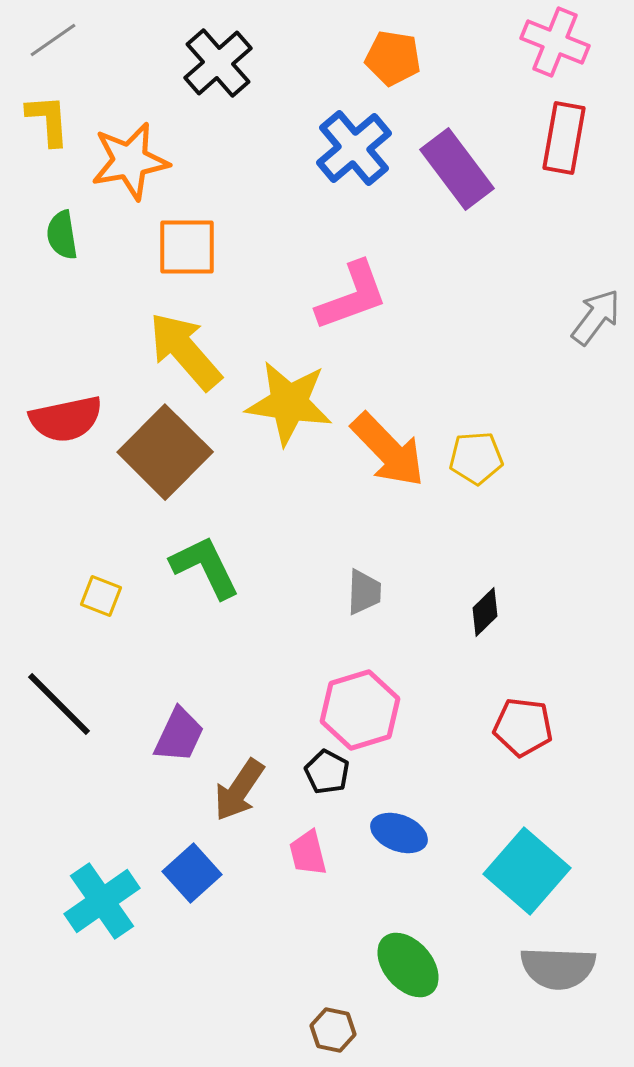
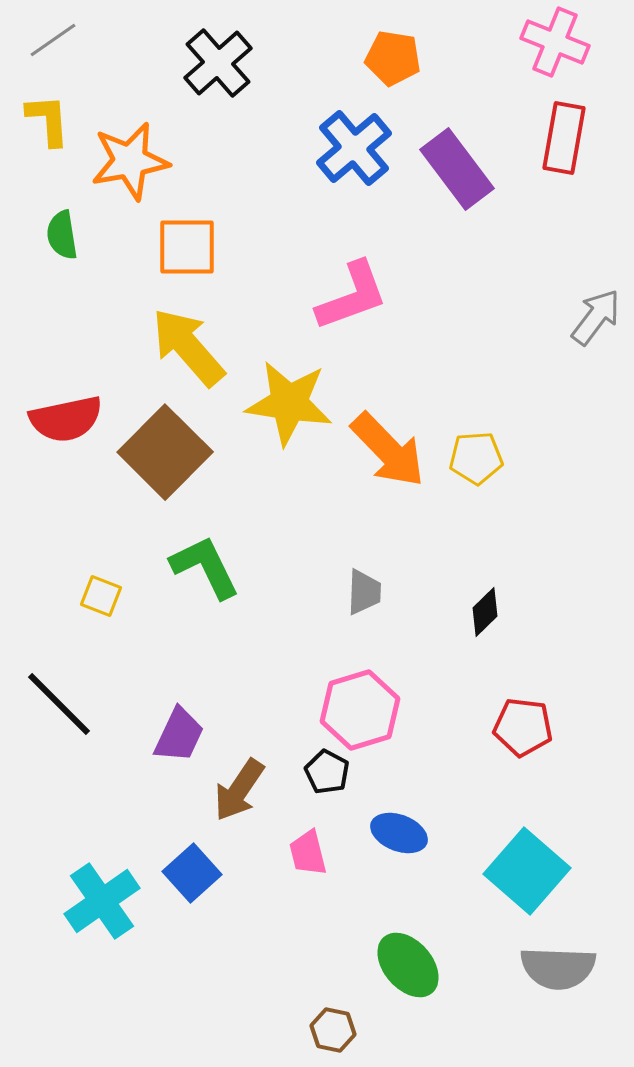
yellow arrow: moved 3 px right, 4 px up
